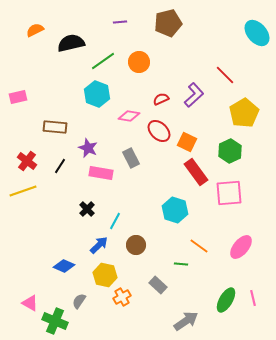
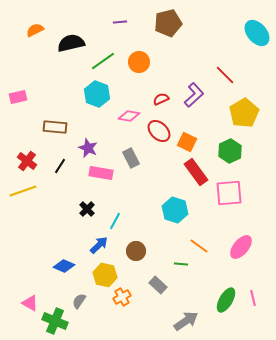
brown circle at (136, 245): moved 6 px down
